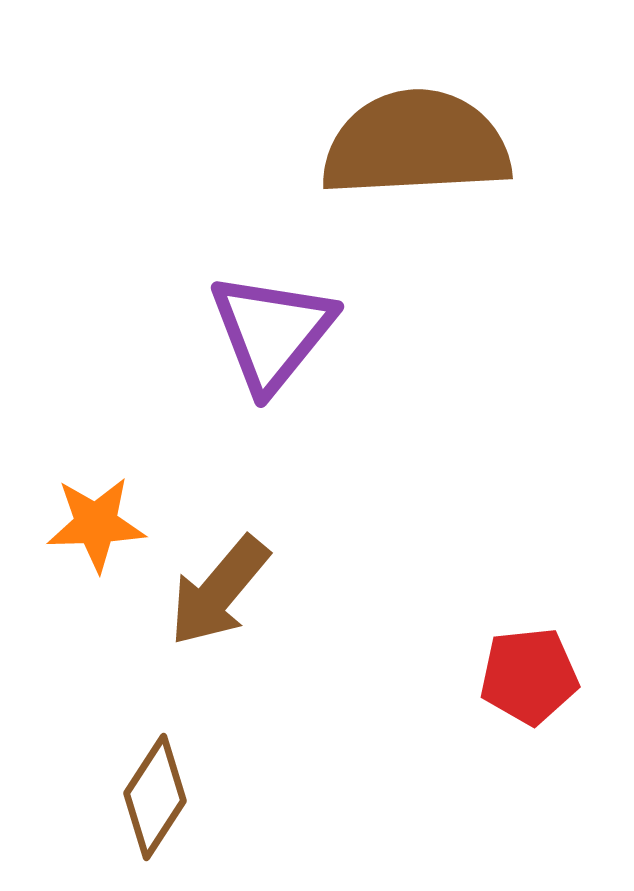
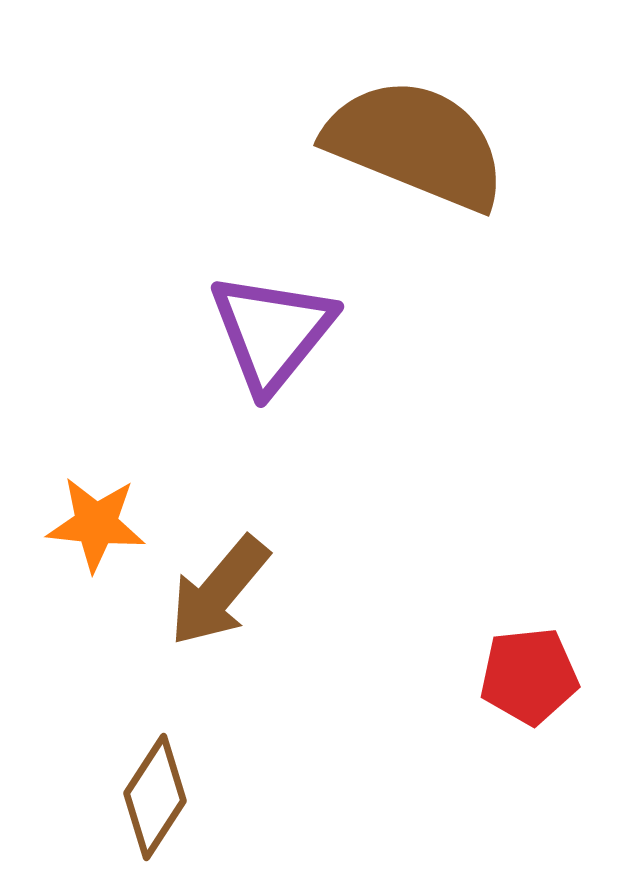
brown semicircle: rotated 25 degrees clockwise
orange star: rotated 8 degrees clockwise
